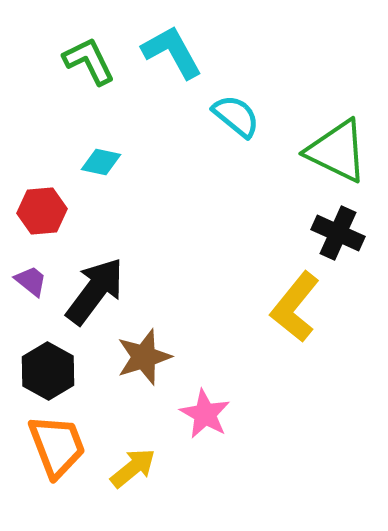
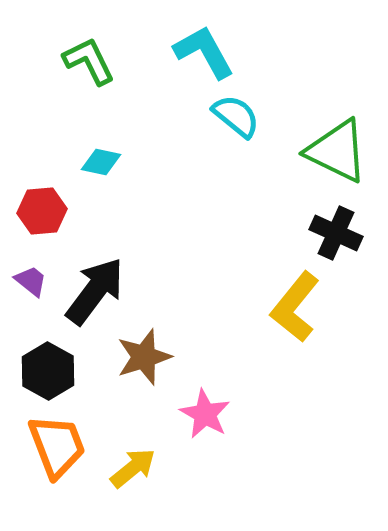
cyan L-shape: moved 32 px right
black cross: moved 2 px left
